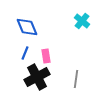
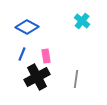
blue diamond: rotated 40 degrees counterclockwise
blue line: moved 3 px left, 1 px down
